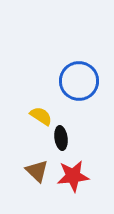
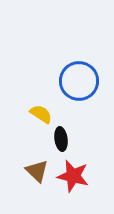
yellow semicircle: moved 2 px up
black ellipse: moved 1 px down
red star: rotated 20 degrees clockwise
